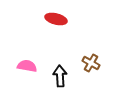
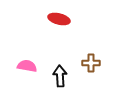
red ellipse: moved 3 px right
brown cross: rotated 30 degrees counterclockwise
